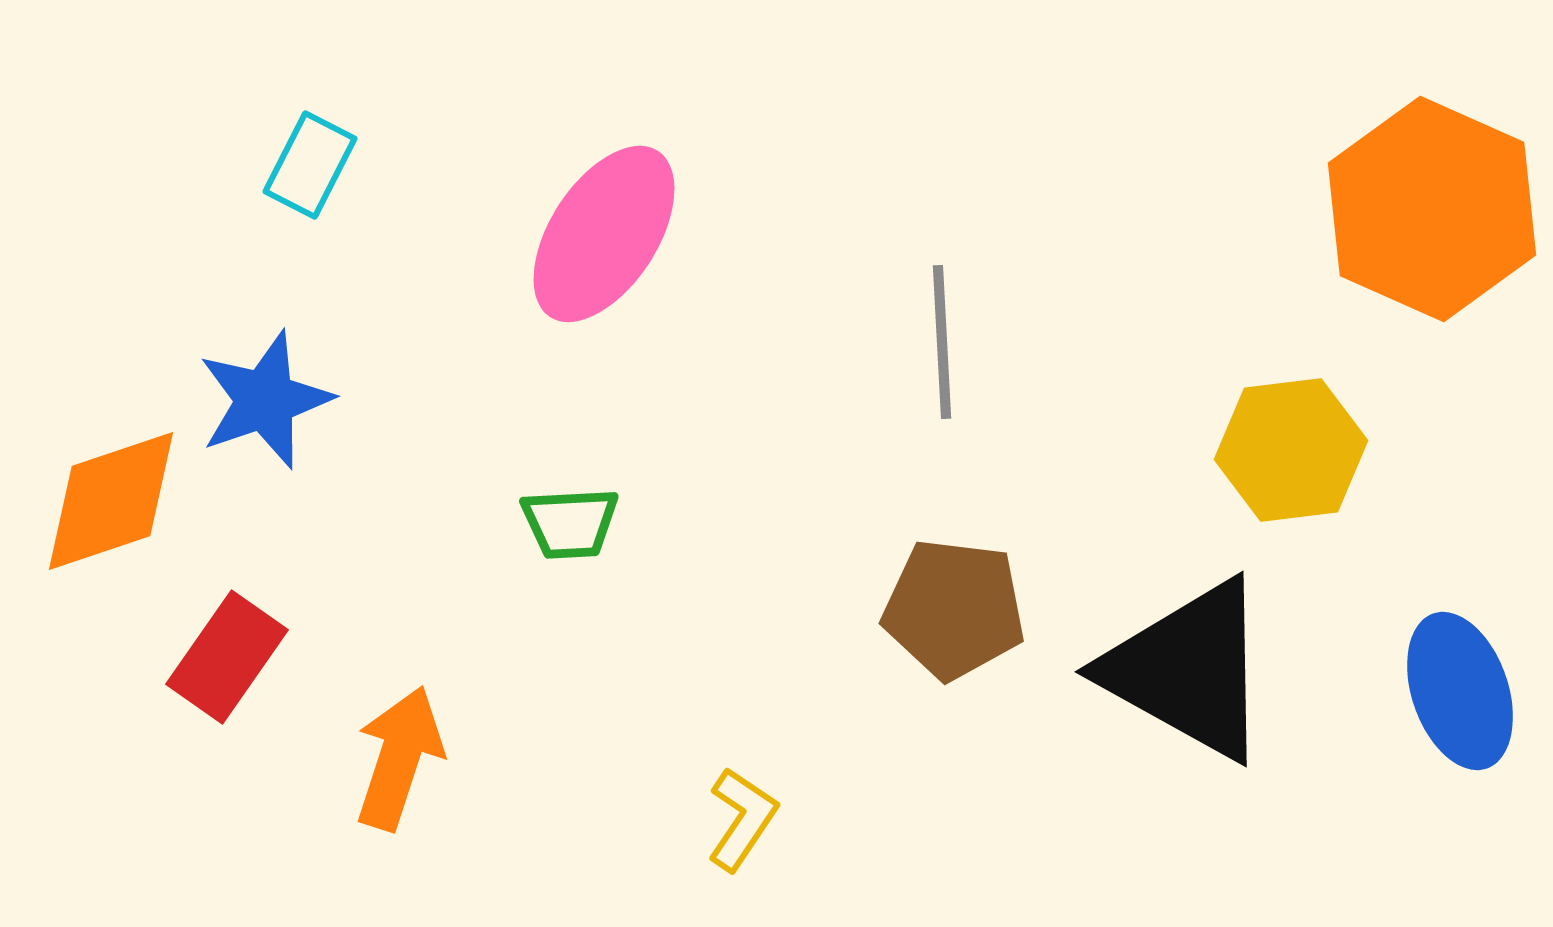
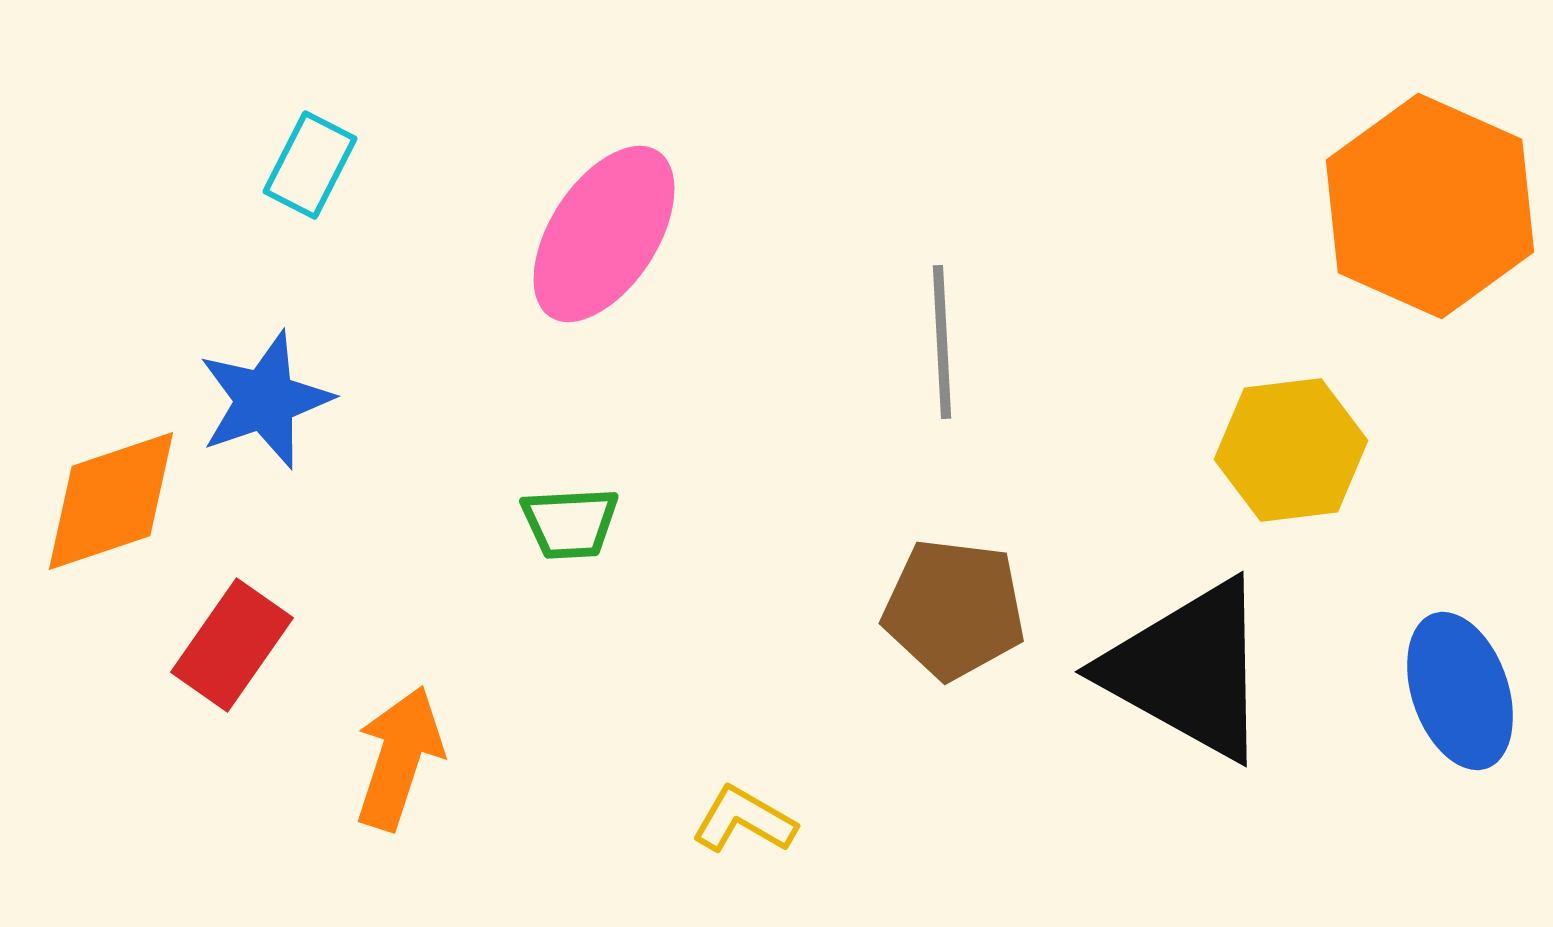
orange hexagon: moved 2 px left, 3 px up
red rectangle: moved 5 px right, 12 px up
yellow L-shape: moved 2 px right, 1 px down; rotated 94 degrees counterclockwise
